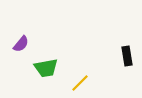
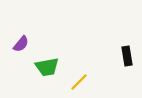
green trapezoid: moved 1 px right, 1 px up
yellow line: moved 1 px left, 1 px up
